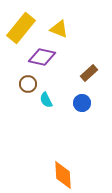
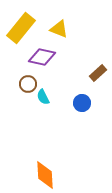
brown rectangle: moved 9 px right
cyan semicircle: moved 3 px left, 3 px up
orange diamond: moved 18 px left
